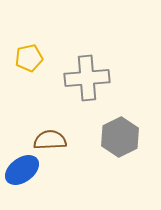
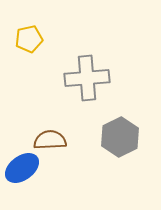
yellow pentagon: moved 19 px up
blue ellipse: moved 2 px up
